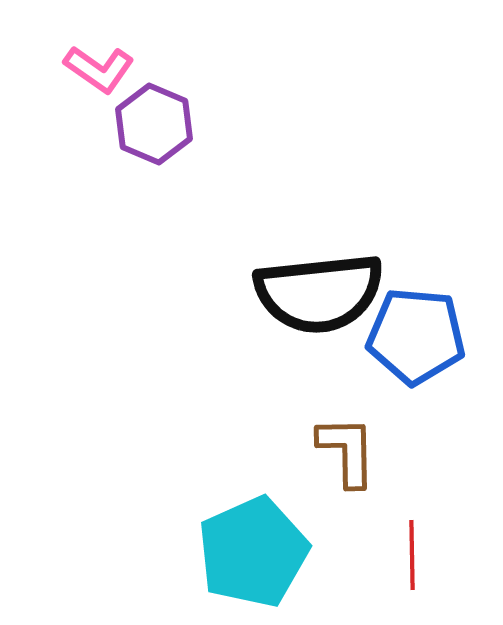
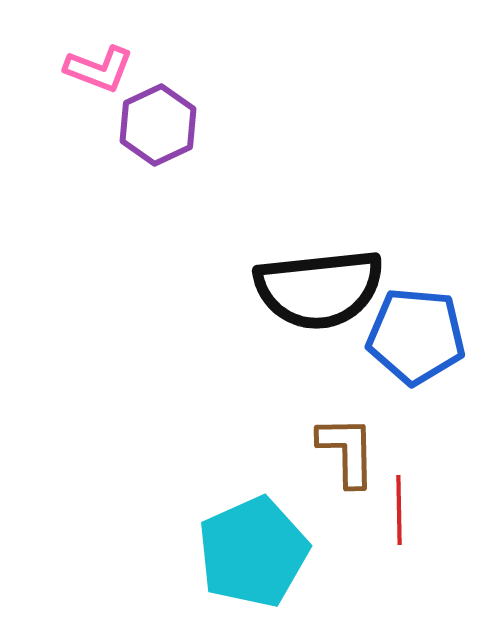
pink L-shape: rotated 14 degrees counterclockwise
purple hexagon: moved 4 px right, 1 px down; rotated 12 degrees clockwise
black semicircle: moved 4 px up
red line: moved 13 px left, 45 px up
